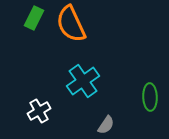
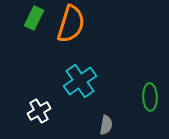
orange semicircle: rotated 138 degrees counterclockwise
cyan cross: moved 3 px left
gray semicircle: rotated 24 degrees counterclockwise
